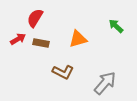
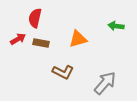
red semicircle: rotated 18 degrees counterclockwise
green arrow: rotated 35 degrees counterclockwise
